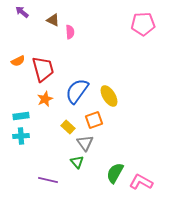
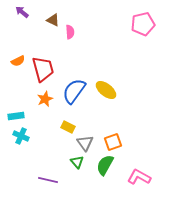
pink pentagon: rotated 10 degrees counterclockwise
blue semicircle: moved 3 px left
yellow ellipse: moved 3 px left, 6 px up; rotated 20 degrees counterclockwise
cyan rectangle: moved 5 px left
orange square: moved 19 px right, 22 px down
yellow rectangle: rotated 16 degrees counterclockwise
cyan cross: rotated 28 degrees clockwise
green semicircle: moved 10 px left, 8 px up
pink L-shape: moved 2 px left, 5 px up
